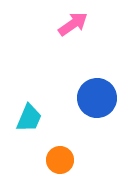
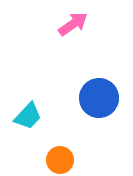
blue circle: moved 2 px right
cyan trapezoid: moved 1 px left, 2 px up; rotated 20 degrees clockwise
